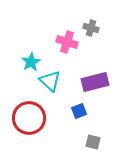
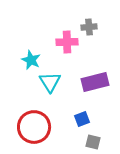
gray cross: moved 2 px left, 1 px up; rotated 21 degrees counterclockwise
pink cross: rotated 20 degrees counterclockwise
cyan star: moved 2 px up; rotated 18 degrees counterclockwise
cyan triangle: moved 1 px down; rotated 15 degrees clockwise
blue square: moved 3 px right, 8 px down
red circle: moved 5 px right, 9 px down
